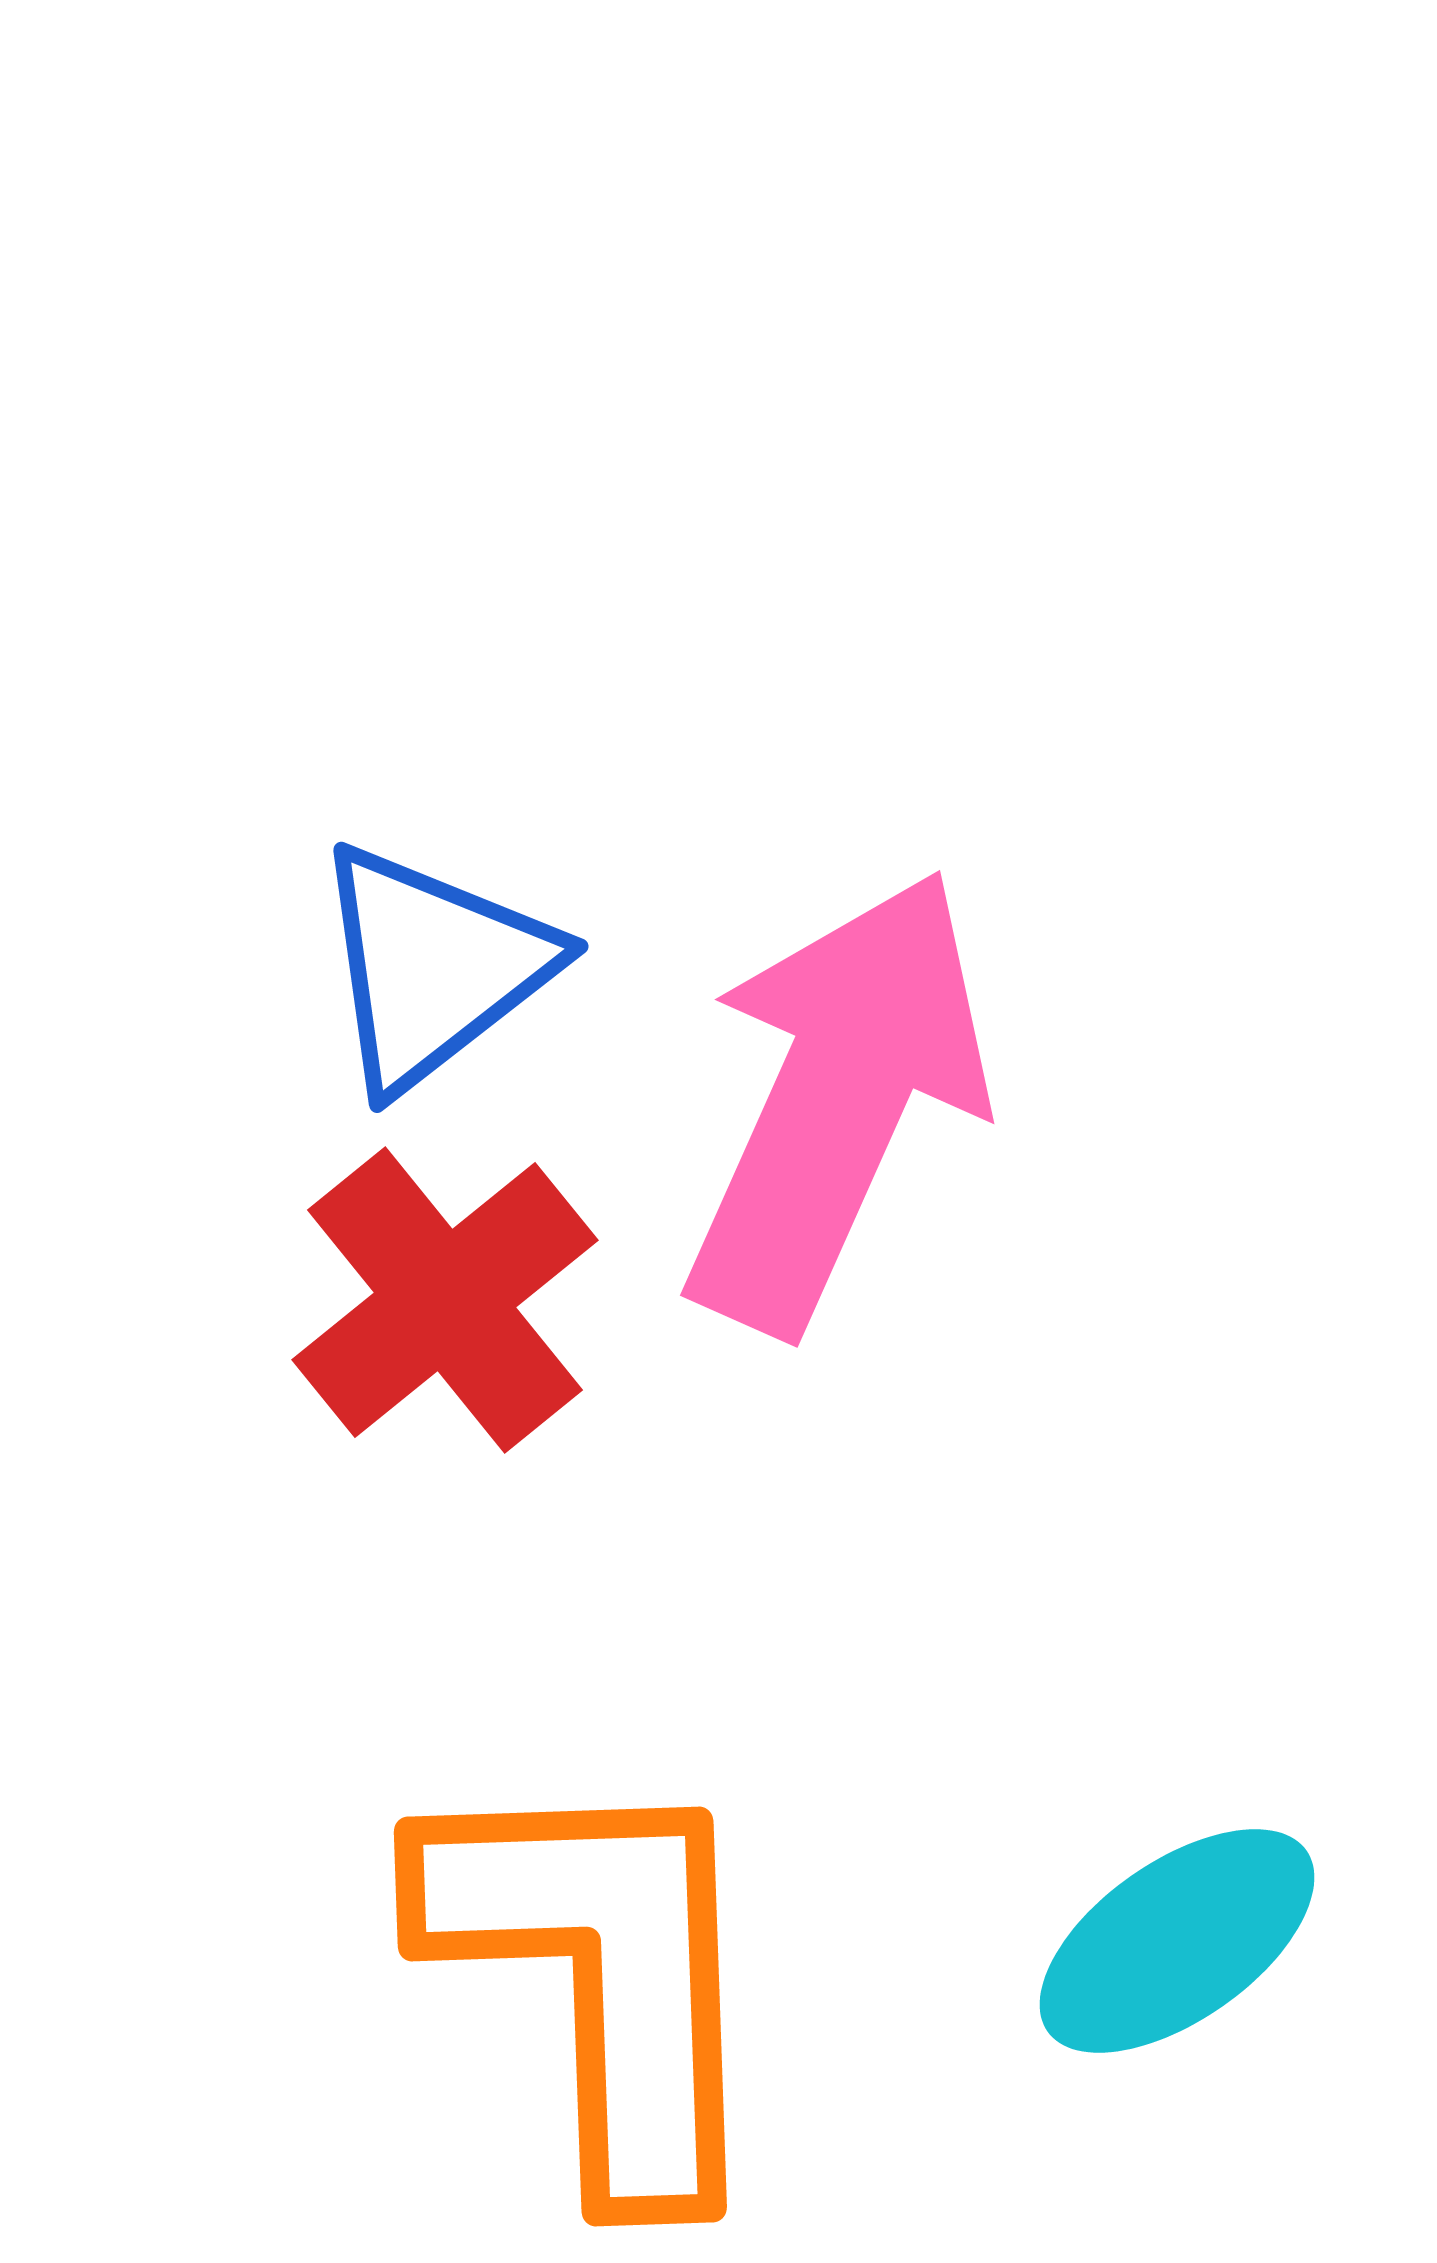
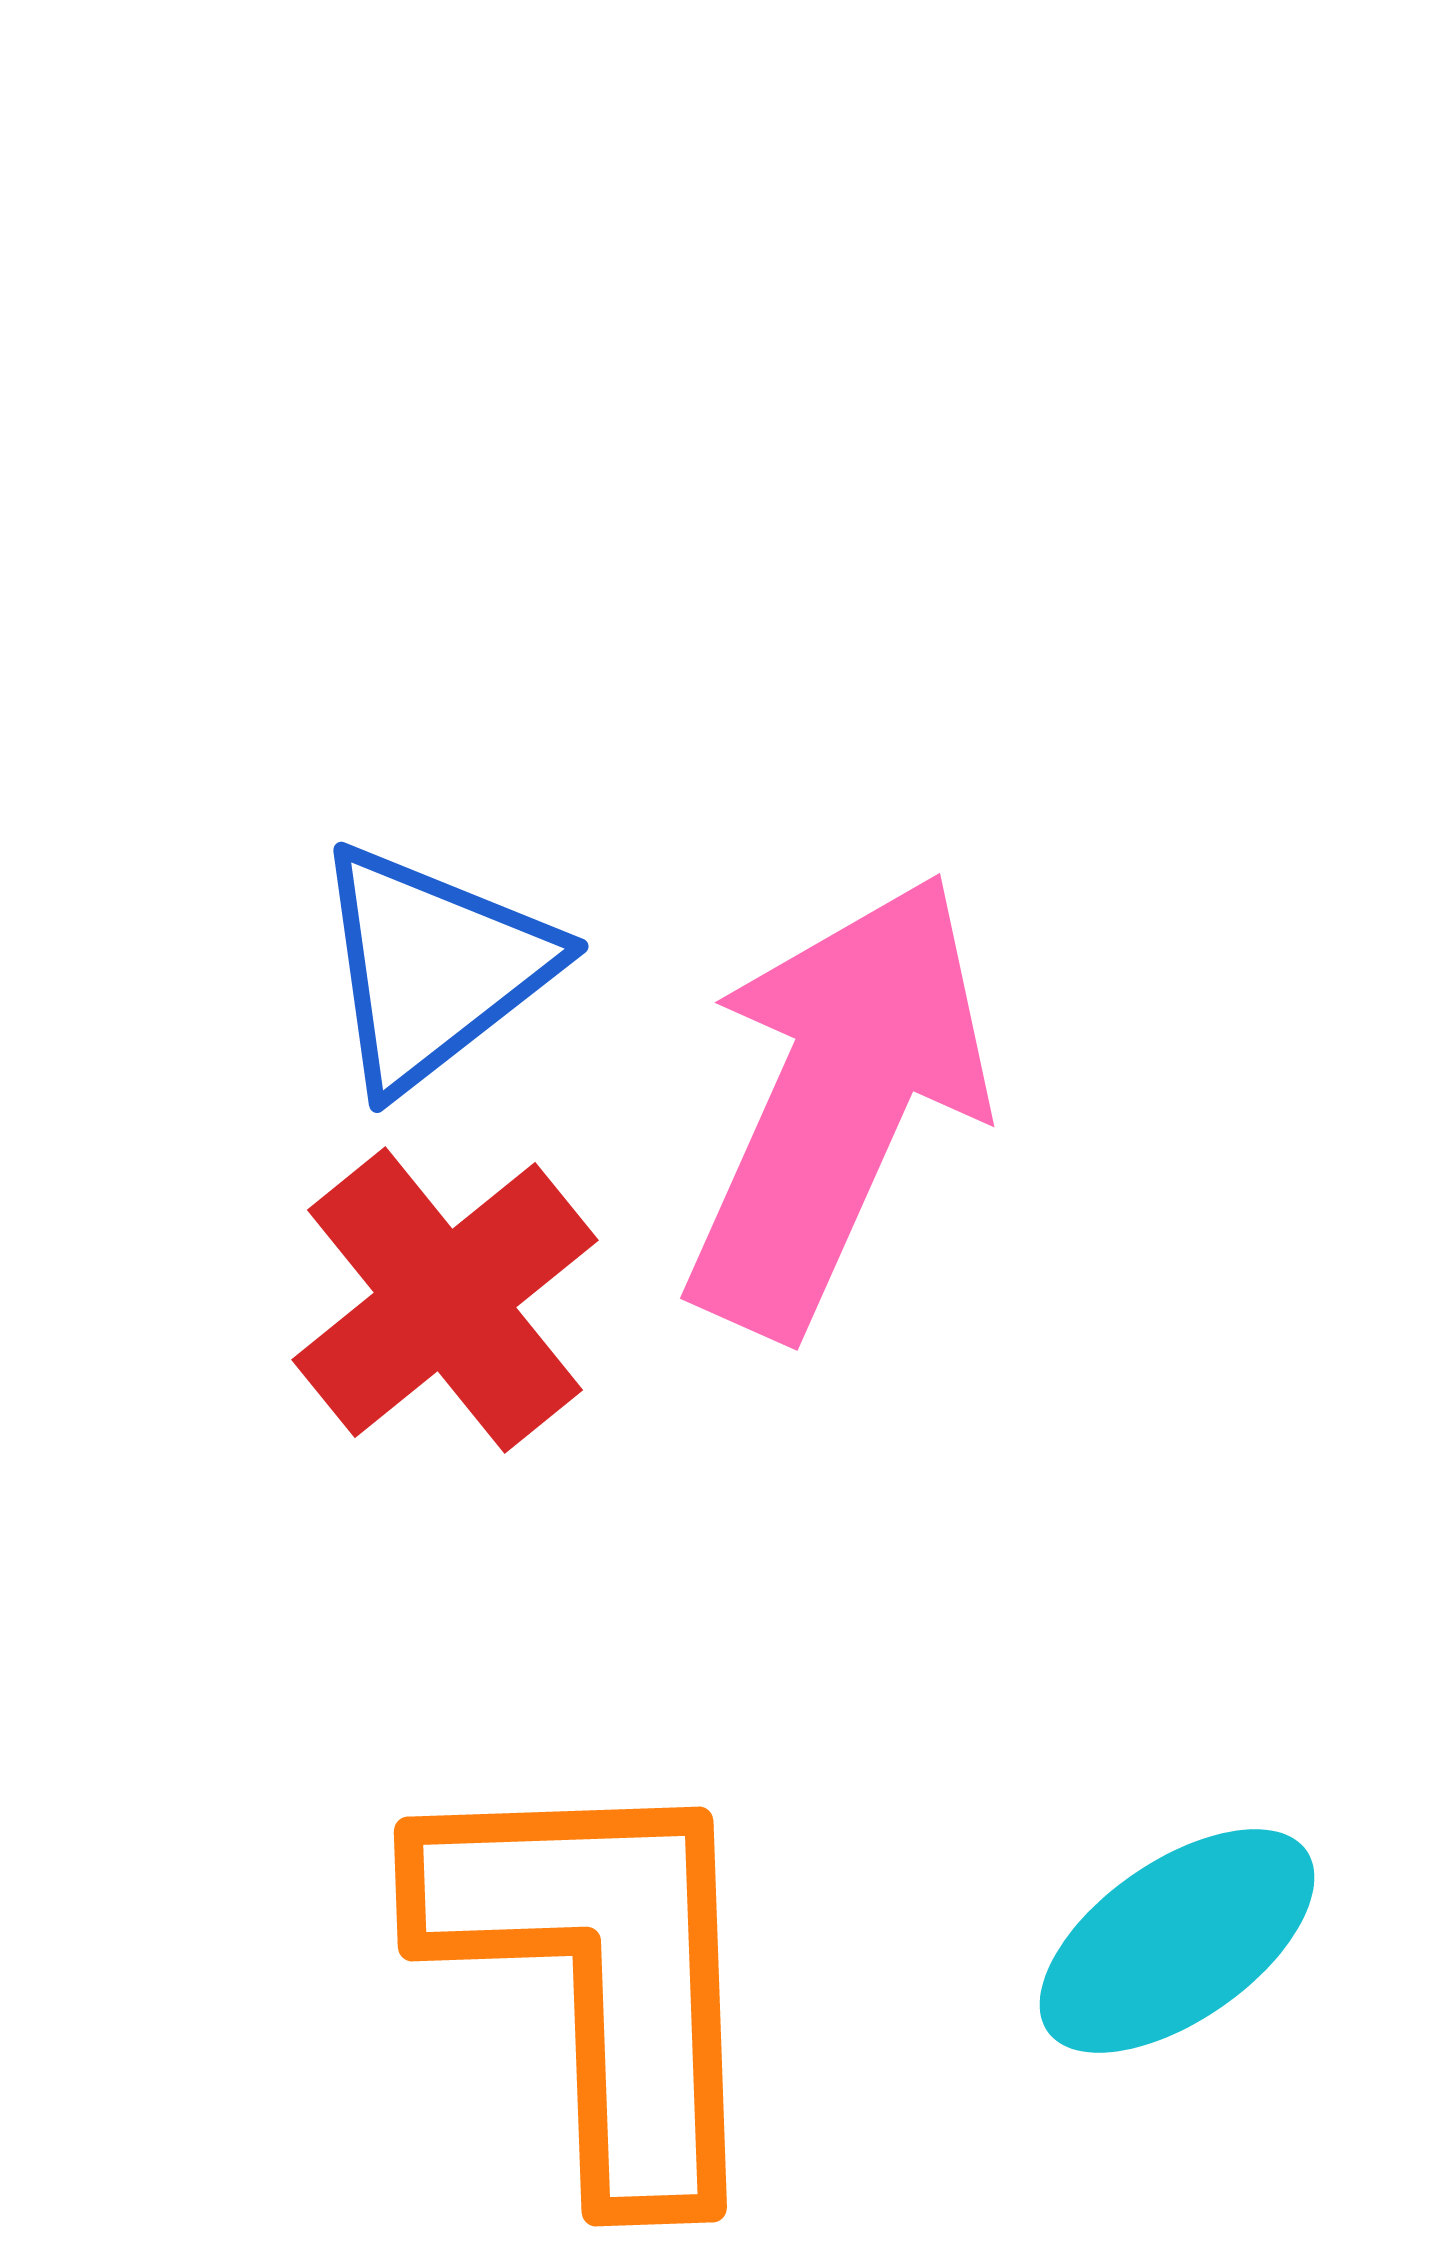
pink arrow: moved 3 px down
